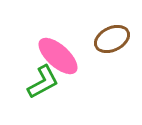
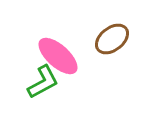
brown ellipse: rotated 12 degrees counterclockwise
